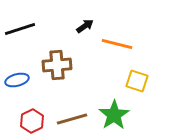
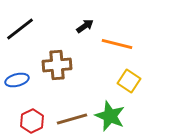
black line: rotated 20 degrees counterclockwise
yellow square: moved 8 px left; rotated 15 degrees clockwise
green star: moved 4 px left, 1 px down; rotated 16 degrees counterclockwise
